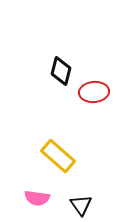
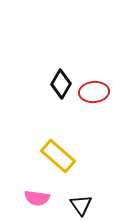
black diamond: moved 13 px down; rotated 16 degrees clockwise
